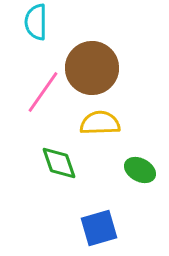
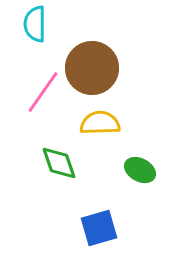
cyan semicircle: moved 1 px left, 2 px down
